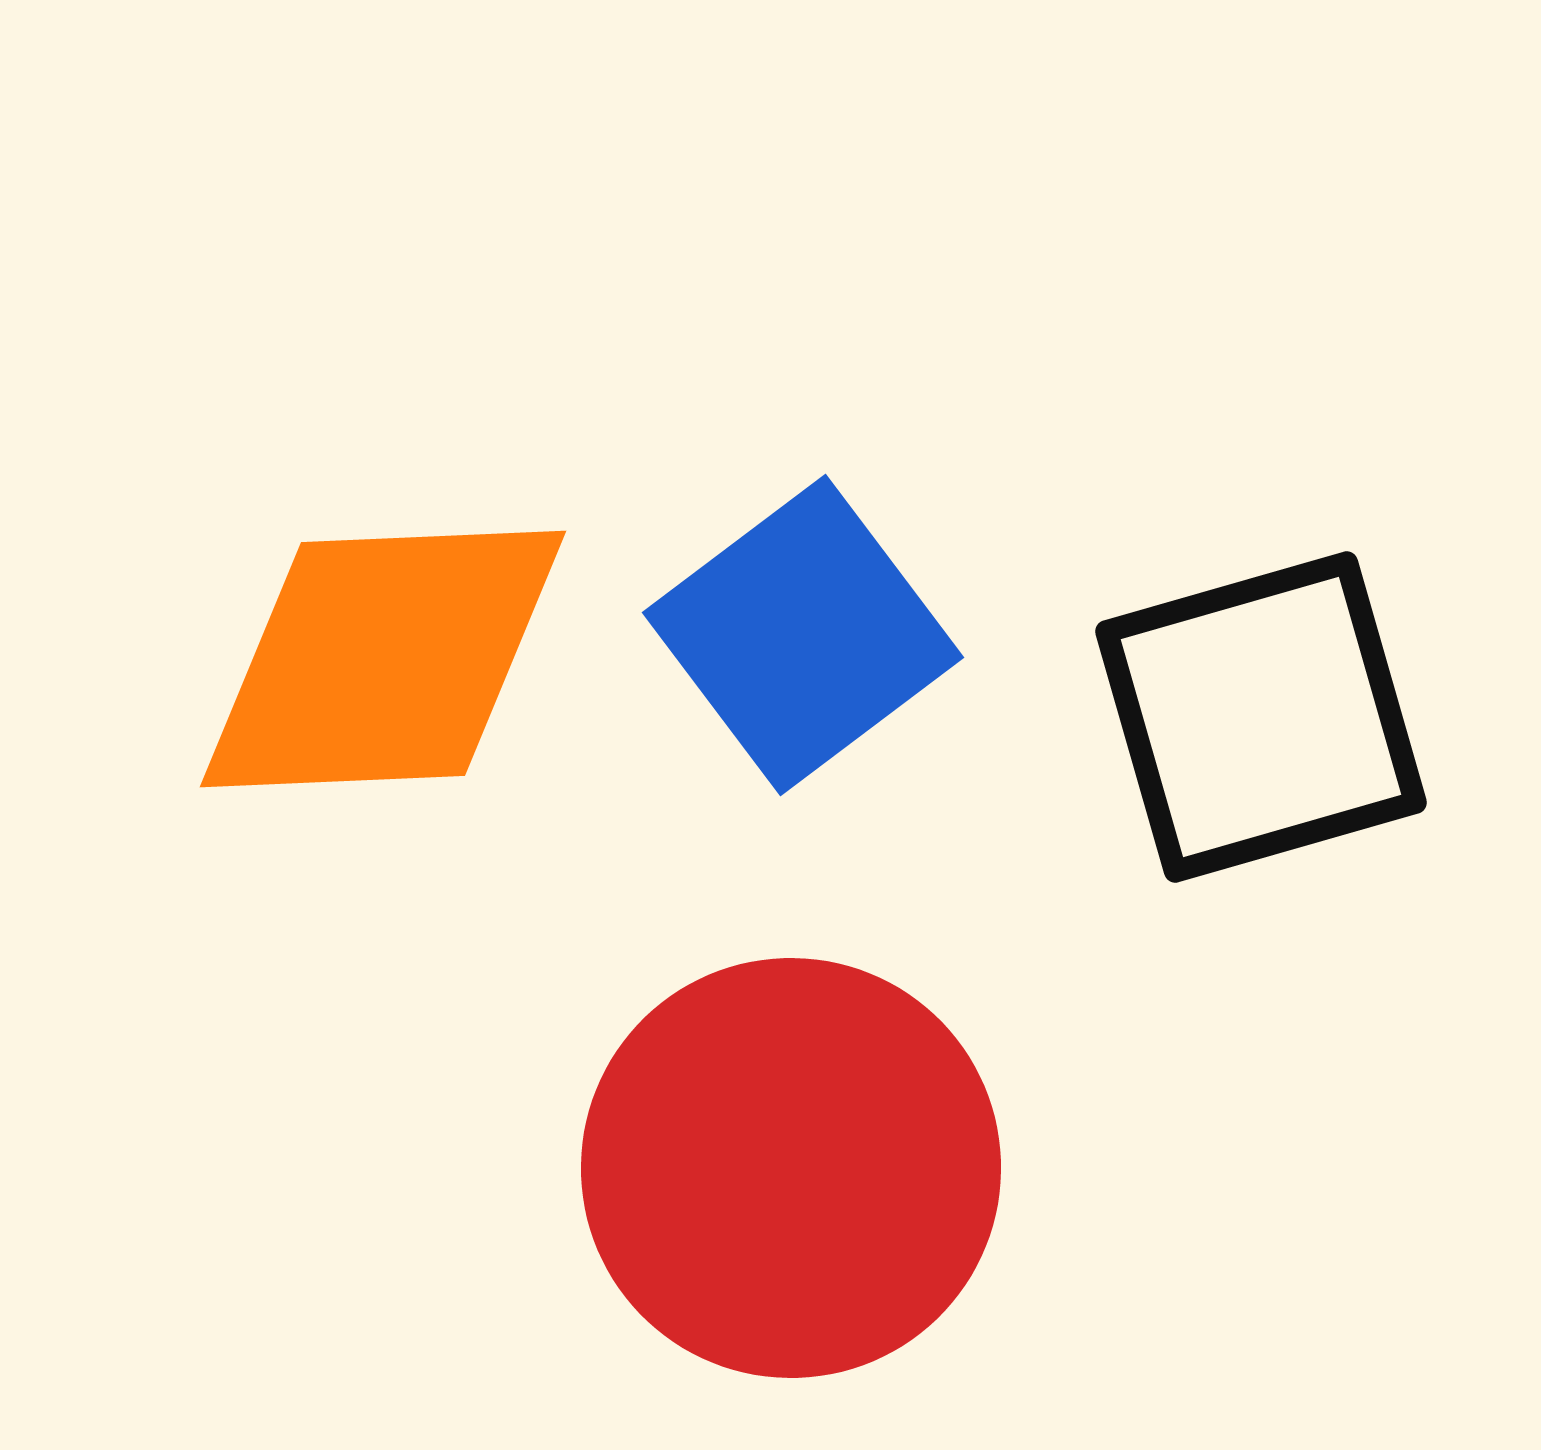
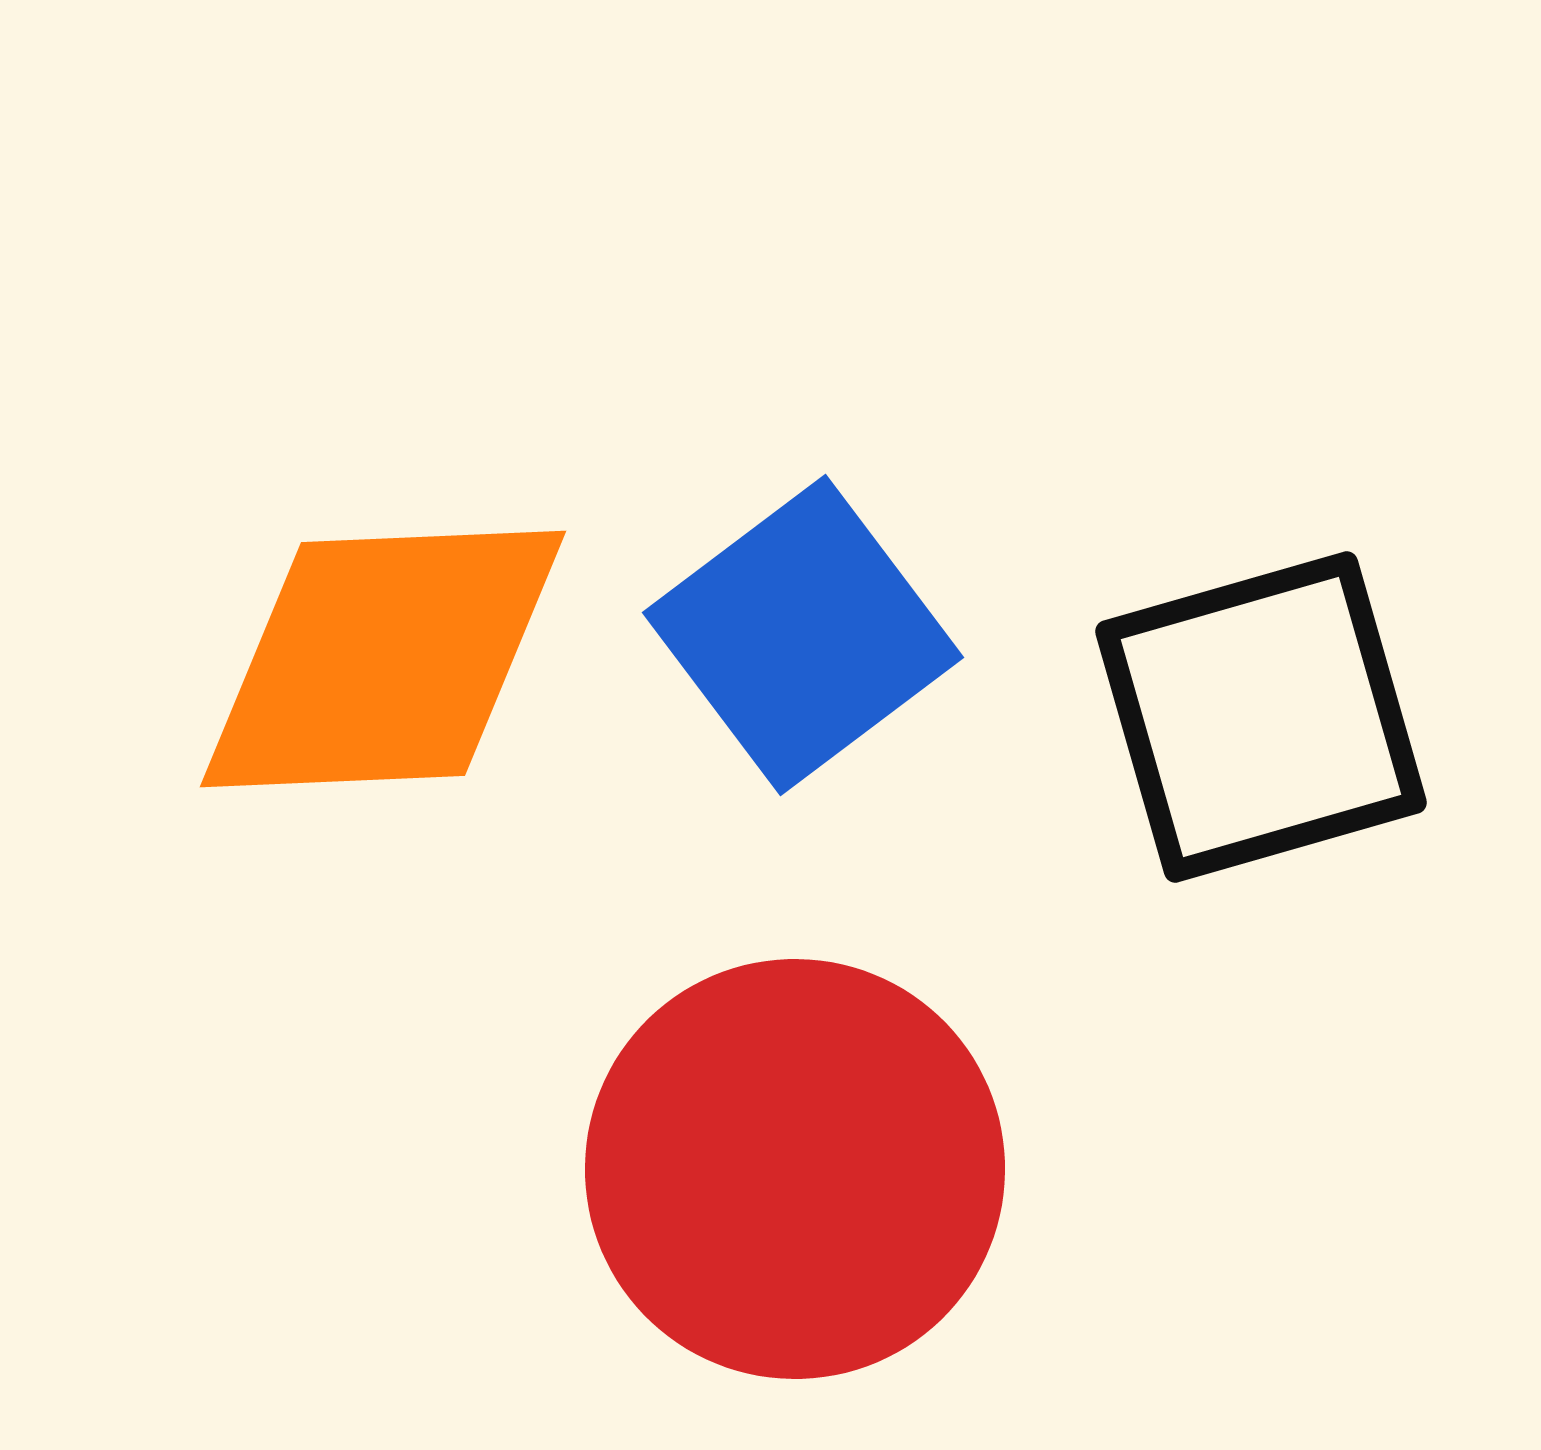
red circle: moved 4 px right, 1 px down
